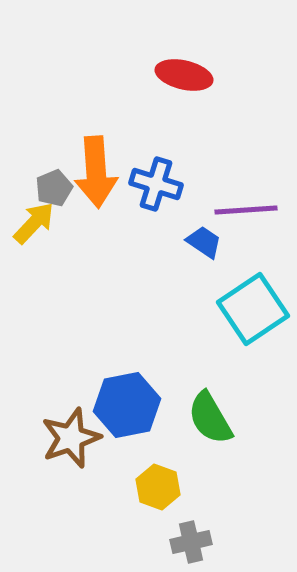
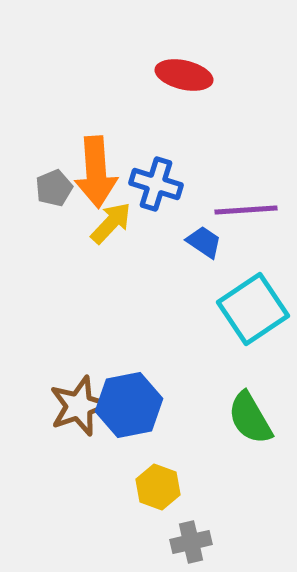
yellow arrow: moved 77 px right
blue hexagon: moved 2 px right
green semicircle: moved 40 px right
brown star: moved 8 px right, 32 px up
